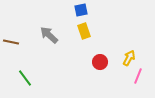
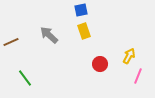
brown line: rotated 35 degrees counterclockwise
yellow arrow: moved 2 px up
red circle: moved 2 px down
